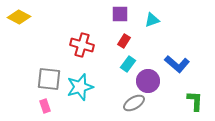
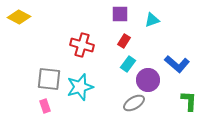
purple circle: moved 1 px up
green L-shape: moved 6 px left
